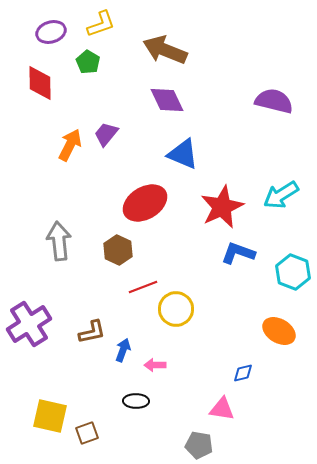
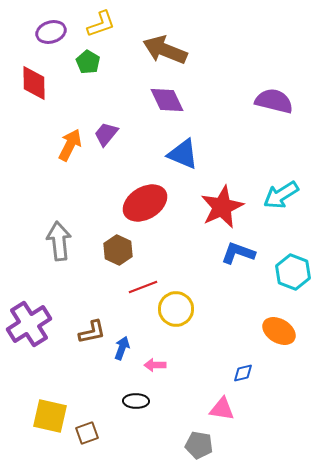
red diamond: moved 6 px left
blue arrow: moved 1 px left, 2 px up
